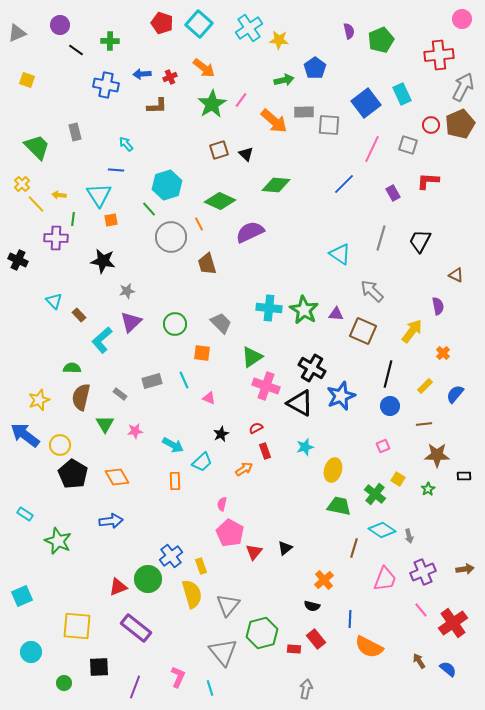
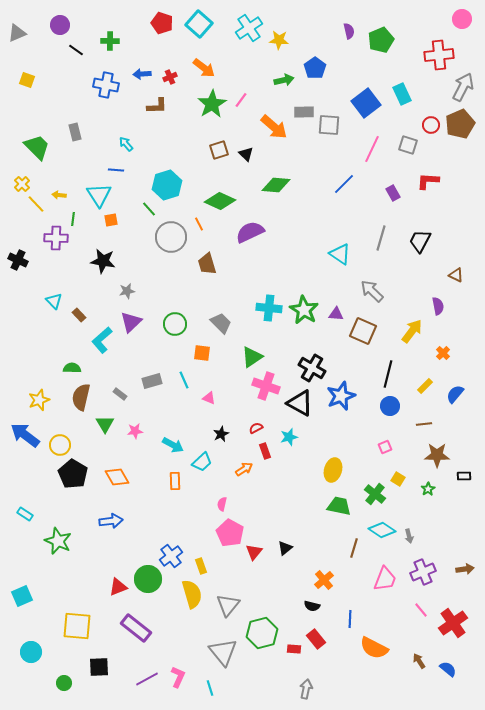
orange arrow at (274, 121): moved 6 px down
pink square at (383, 446): moved 2 px right, 1 px down
cyan star at (305, 447): moved 16 px left, 10 px up
orange semicircle at (369, 647): moved 5 px right, 1 px down
purple line at (135, 687): moved 12 px right, 8 px up; rotated 40 degrees clockwise
